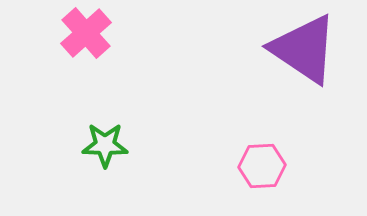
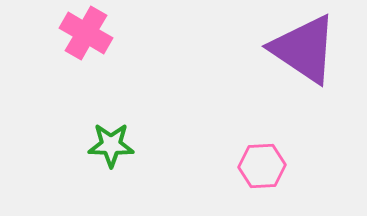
pink cross: rotated 18 degrees counterclockwise
green star: moved 6 px right
